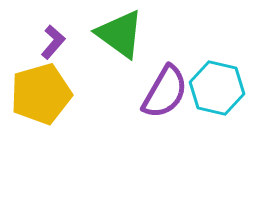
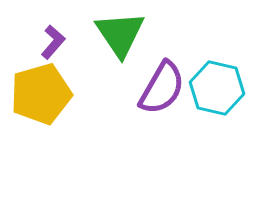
green triangle: rotated 20 degrees clockwise
purple semicircle: moved 3 px left, 4 px up
